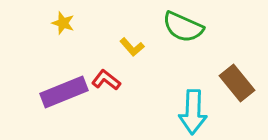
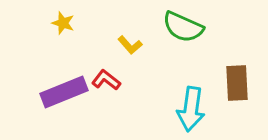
yellow L-shape: moved 2 px left, 2 px up
brown rectangle: rotated 36 degrees clockwise
cyan arrow: moved 2 px left, 3 px up; rotated 6 degrees clockwise
